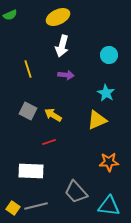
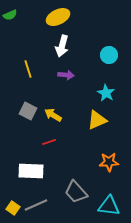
gray line: moved 1 px up; rotated 10 degrees counterclockwise
